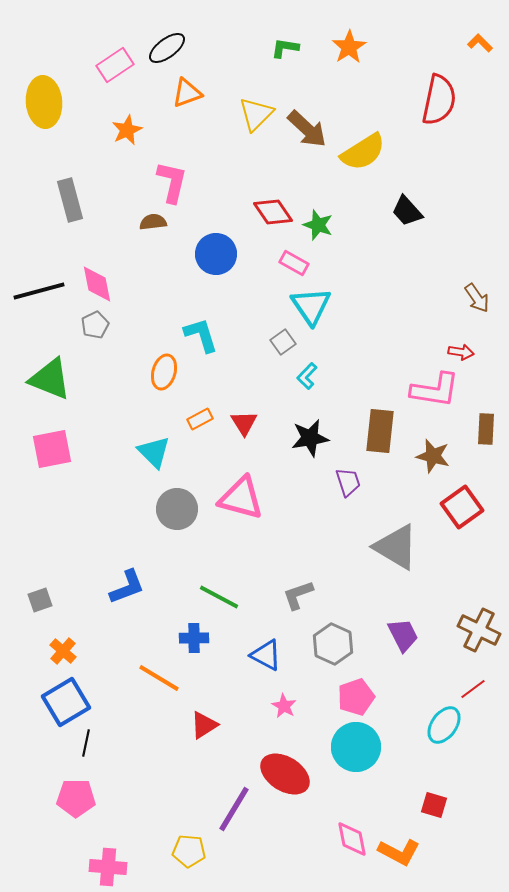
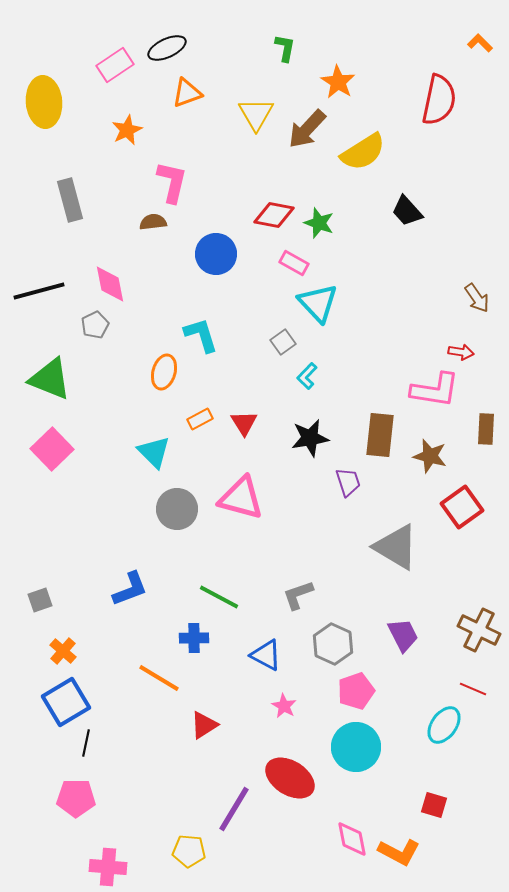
orange star at (349, 47): moved 11 px left, 35 px down; rotated 8 degrees counterclockwise
black ellipse at (167, 48): rotated 12 degrees clockwise
green L-shape at (285, 48): rotated 92 degrees clockwise
yellow triangle at (256, 114): rotated 15 degrees counterclockwise
brown arrow at (307, 129): rotated 90 degrees clockwise
red diamond at (273, 212): moved 1 px right, 3 px down; rotated 45 degrees counterclockwise
green star at (318, 225): moved 1 px right, 2 px up
pink diamond at (97, 284): moved 13 px right
cyan triangle at (311, 306): moved 7 px right, 3 px up; rotated 9 degrees counterclockwise
brown rectangle at (380, 431): moved 4 px down
pink square at (52, 449): rotated 33 degrees counterclockwise
brown star at (433, 456): moved 3 px left
blue L-shape at (127, 587): moved 3 px right, 2 px down
red line at (473, 689): rotated 60 degrees clockwise
pink pentagon at (356, 697): moved 6 px up
red ellipse at (285, 774): moved 5 px right, 4 px down
